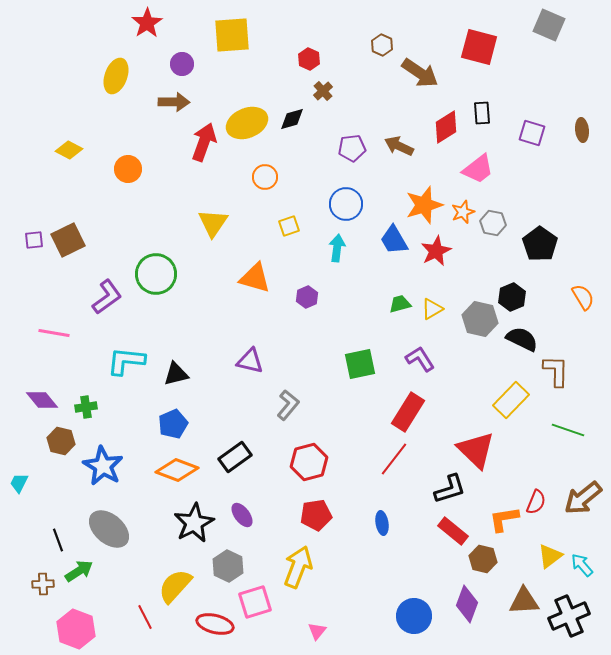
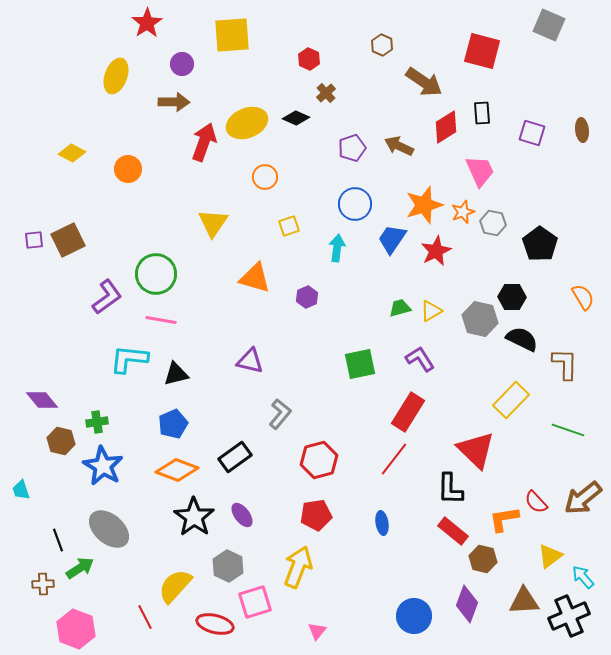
red square at (479, 47): moved 3 px right, 4 px down
brown arrow at (420, 73): moved 4 px right, 9 px down
brown cross at (323, 91): moved 3 px right, 2 px down
black diamond at (292, 119): moved 4 px right, 1 px up; rotated 40 degrees clockwise
purple pentagon at (352, 148): rotated 12 degrees counterclockwise
yellow diamond at (69, 150): moved 3 px right, 3 px down
pink trapezoid at (478, 169): moved 2 px right, 2 px down; rotated 76 degrees counterclockwise
blue circle at (346, 204): moved 9 px right
blue trapezoid at (394, 240): moved 2 px left, 1 px up; rotated 64 degrees clockwise
black hexagon at (512, 297): rotated 24 degrees clockwise
green trapezoid at (400, 304): moved 4 px down
yellow triangle at (432, 309): moved 1 px left, 2 px down
pink line at (54, 333): moved 107 px right, 13 px up
cyan L-shape at (126, 361): moved 3 px right, 2 px up
brown L-shape at (556, 371): moved 9 px right, 7 px up
gray L-shape at (288, 405): moved 8 px left, 9 px down
green cross at (86, 407): moved 11 px right, 15 px down
red hexagon at (309, 462): moved 10 px right, 2 px up
cyan trapezoid at (19, 483): moved 2 px right, 7 px down; rotated 45 degrees counterclockwise
black L-shape at (450, 489): rotated 108 degrees clockwise
red semicircle at (536, 502): rotated 115 degrees clockwise
black star at (194, 523): moved 6 px up; rotated 9 degrees counterclockwise
cyan arrow at (582, 565): moved 1 px right, 12 px down
green arrow at (79, 571): moved 1 px right, 3 px up
